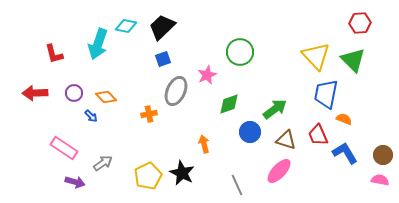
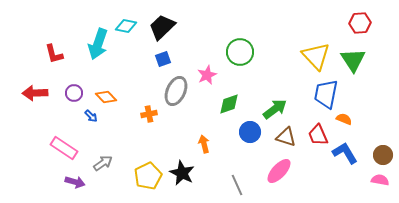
green triangle: rotated 12 degrees clockwise
brown triangle: moved 3 px up
